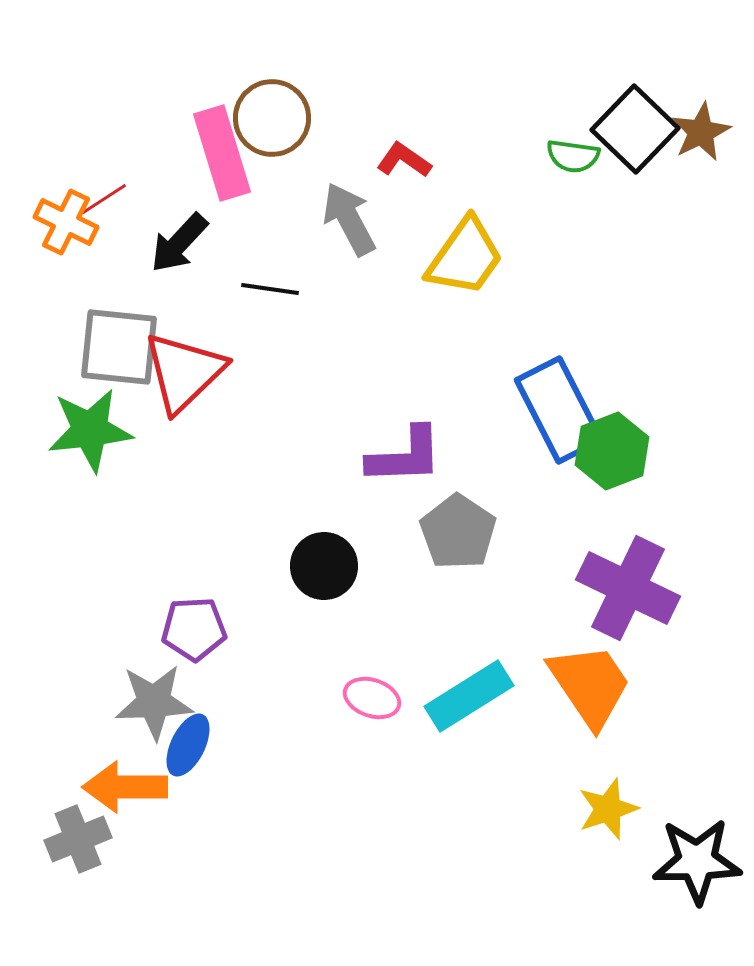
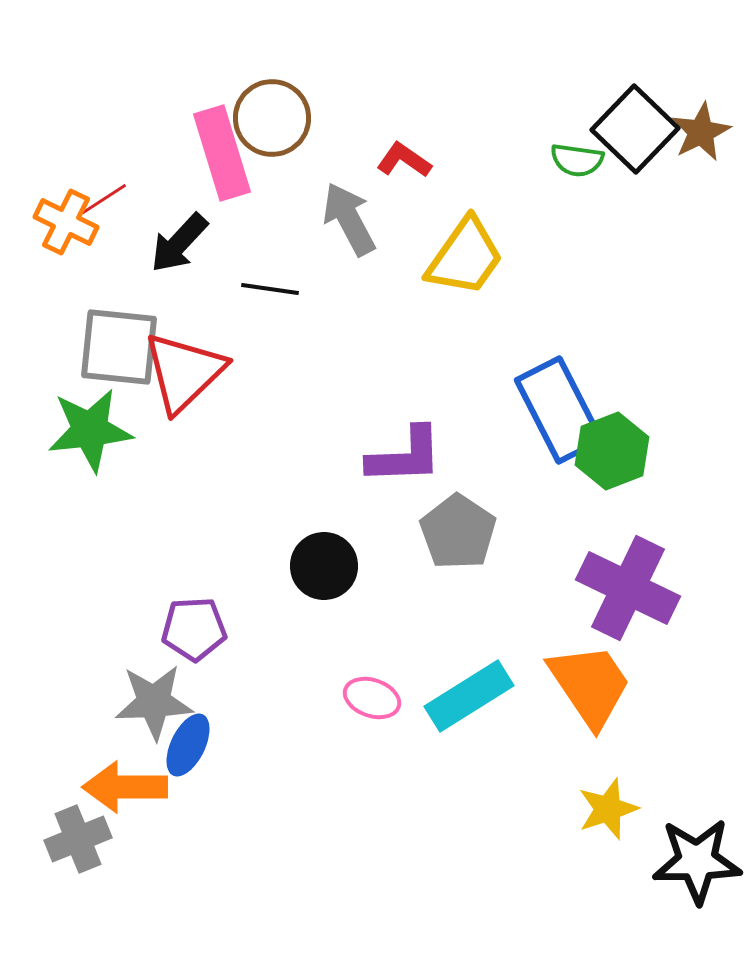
green semicircle: moved 4 px right, 4 px down
